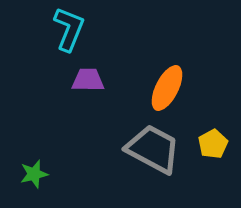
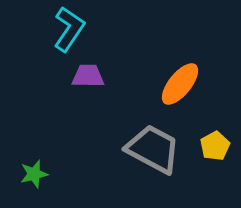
cyan L-shape: rotated 12 degrees clockwise
purple trapezoid: moved 4 px up
orange ellipse: moved 13 px right, 4 px up; rotated 12 degrees clockwise
yellow pentagon: moved 2 px right, 2 px down
